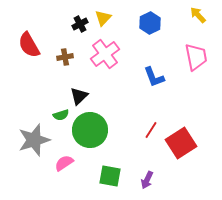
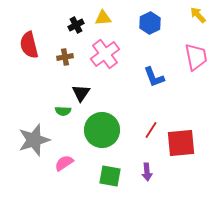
yellow triangle: rotated 42 degrees clockwise
black cross: moved 4 px left, 1 px down
red semicircle: rotated 16 degrees clockwise
black triangle: moved 2 px right, 3 px up; rotated 12 degrees counterclockwise
green semicircle: moved 2 px right, 4 px up; rotated 21 degrees clockwise
green circle: moved 12 px right
red square: rotated 28 degrees clockwise
purple arrow: moved 8 px up; rotated 30 degrees counterclockwise
